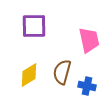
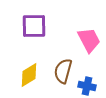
pink trapezoid: rotated 16 degrees counterclockwise
brown semicircle: moved 1 px right, 1 px up
